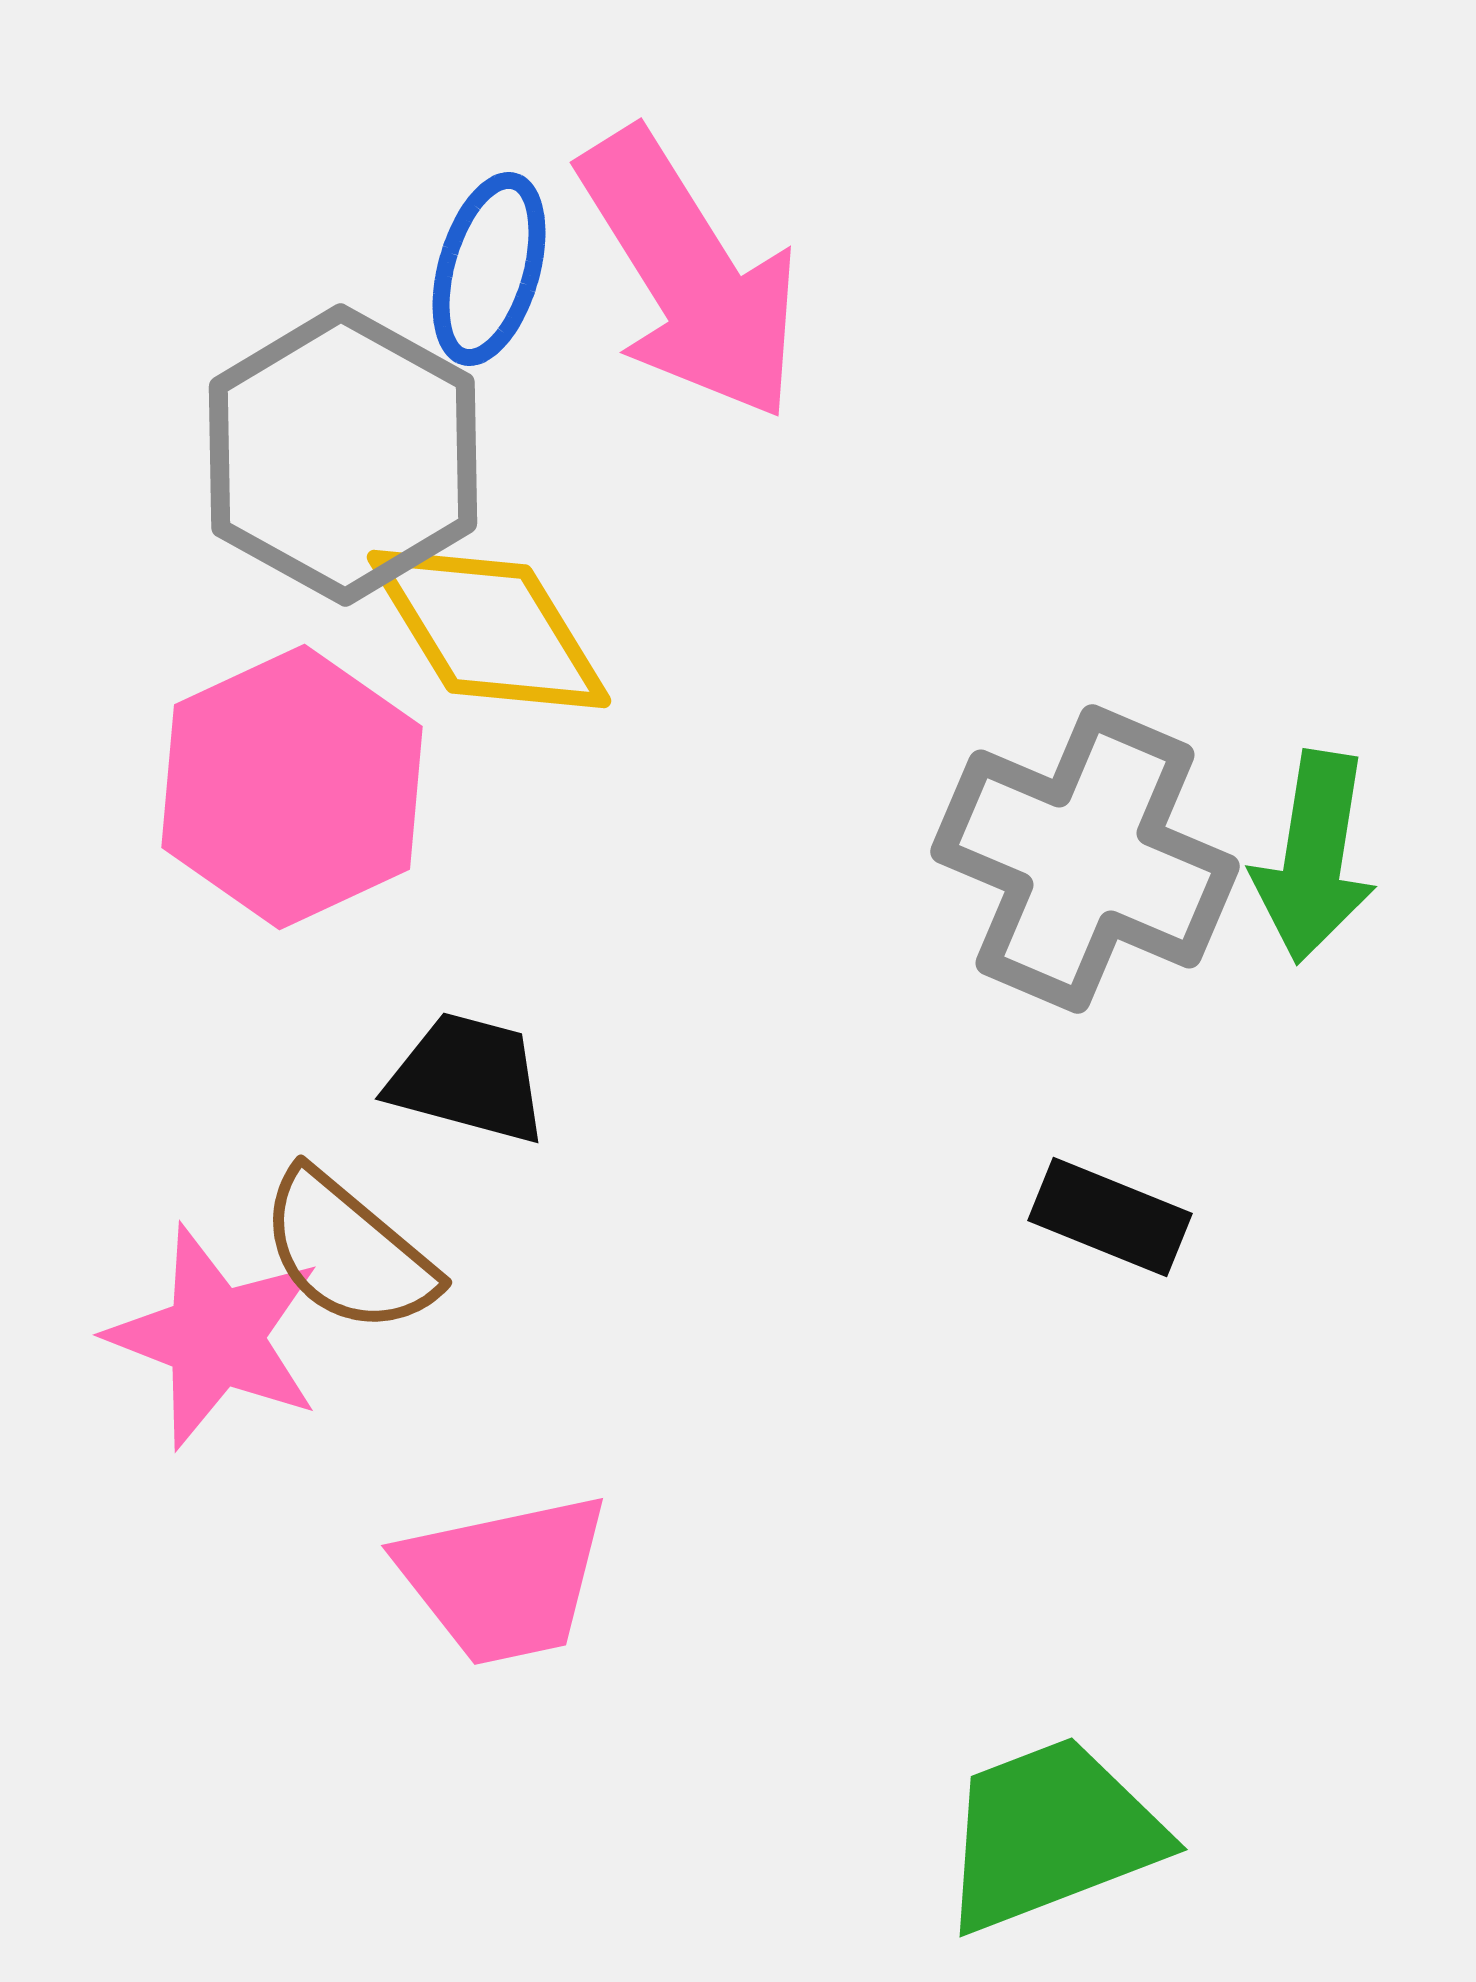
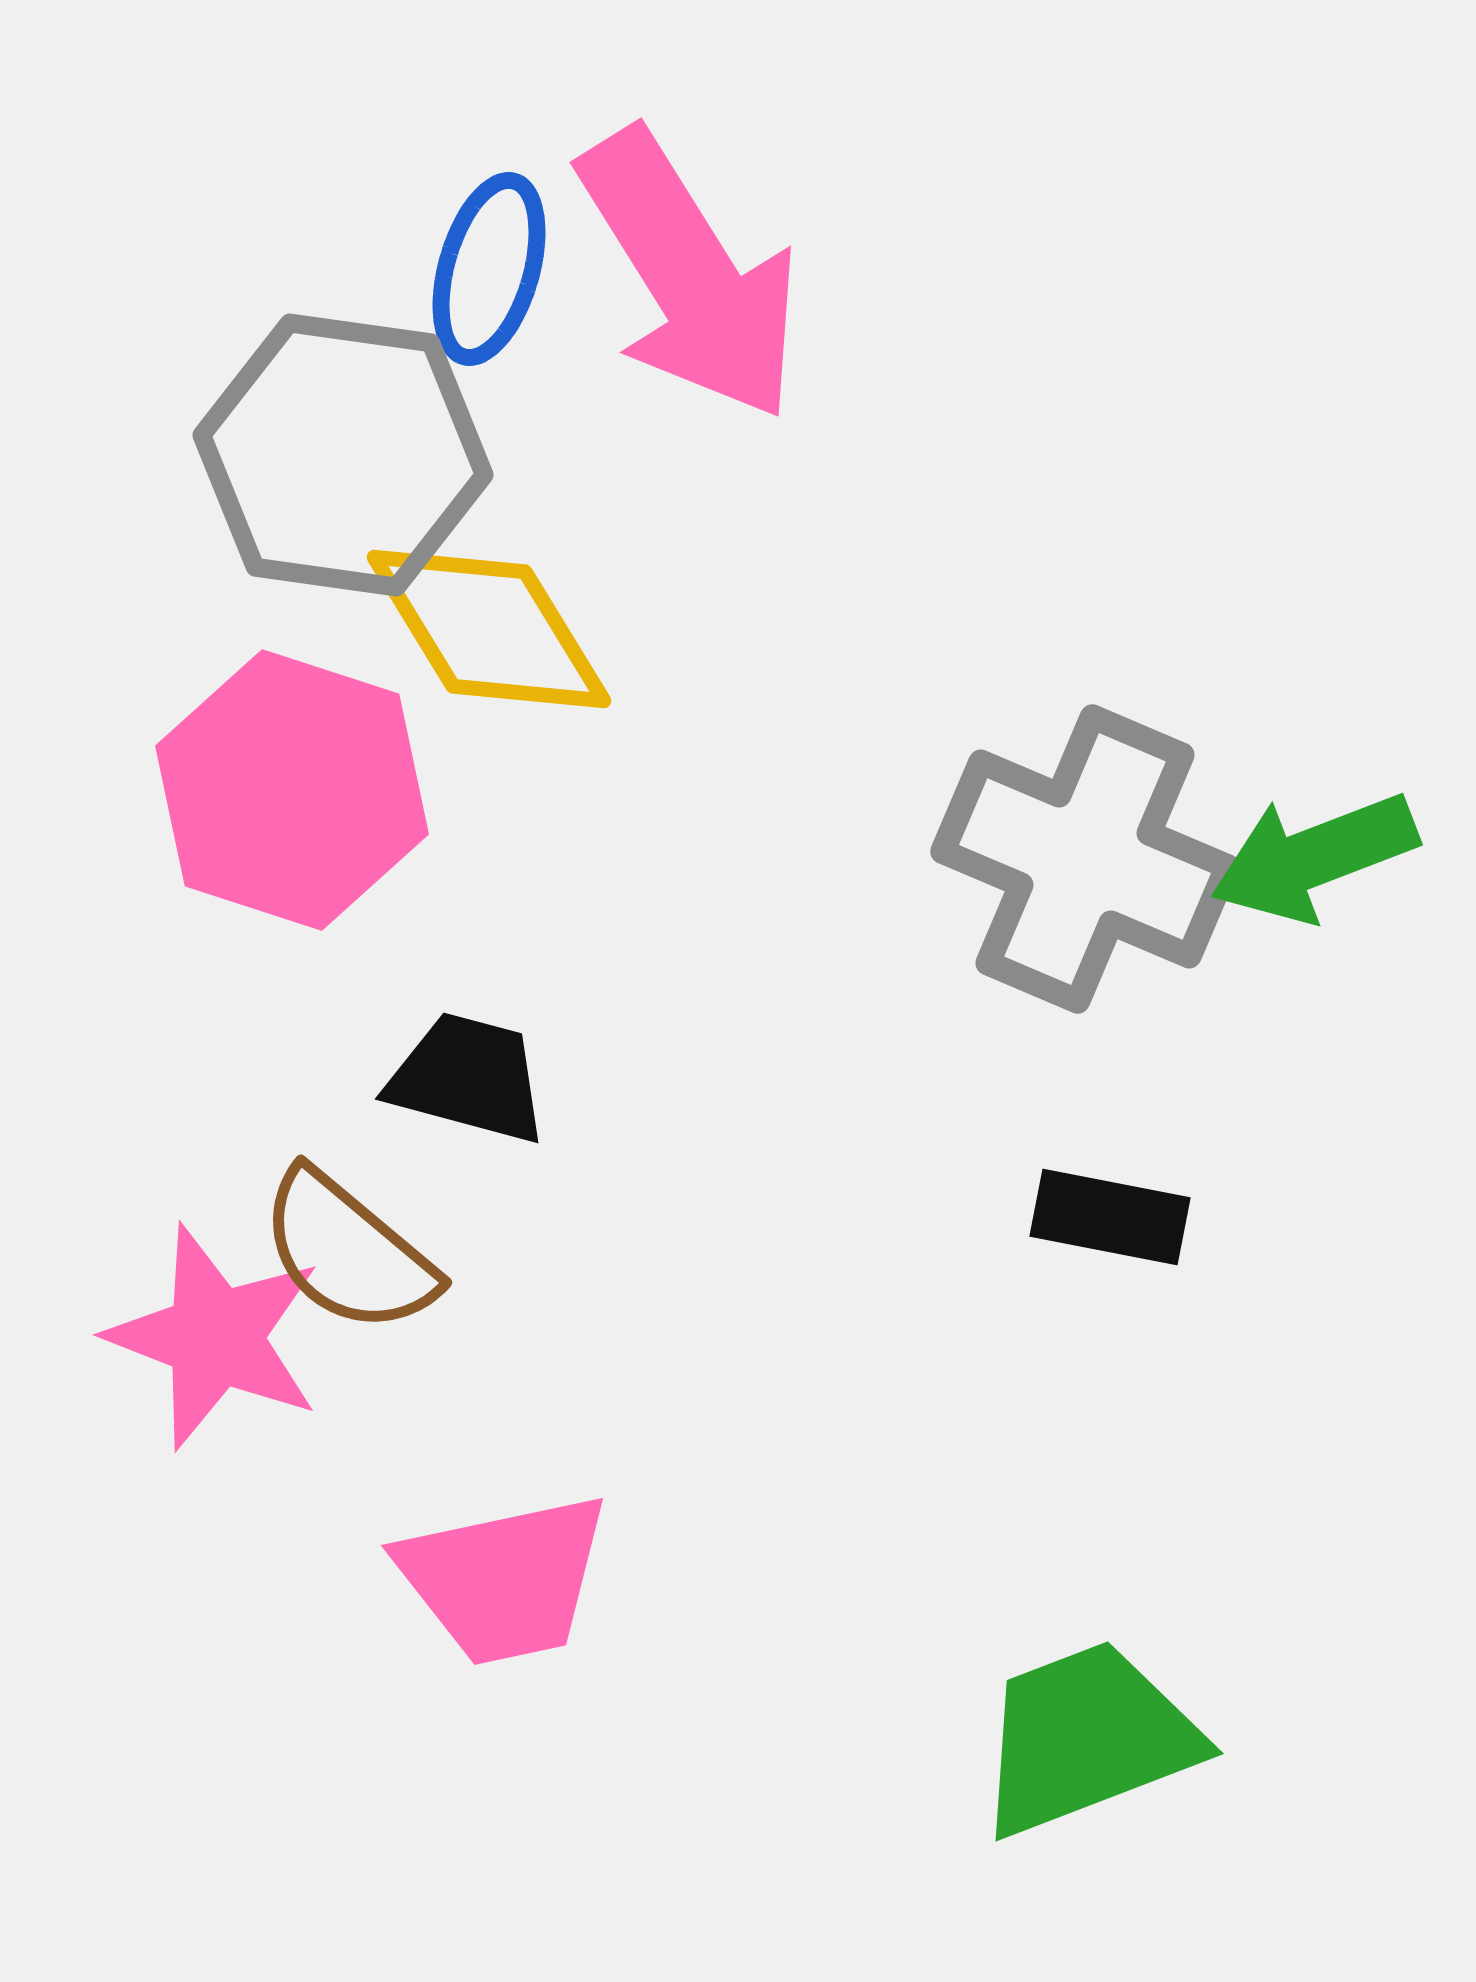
gray hexagon: rotated 21 degrees counterclockwise
pink hexagon: moved 3 px down; rotated 17 degrees counterclockwise
green arrow: rotated 60 degrees clockwise
black rectangle: rotated 11 degrees counterclockwise
green trapezoid: moved 36 px right, 96 px up
